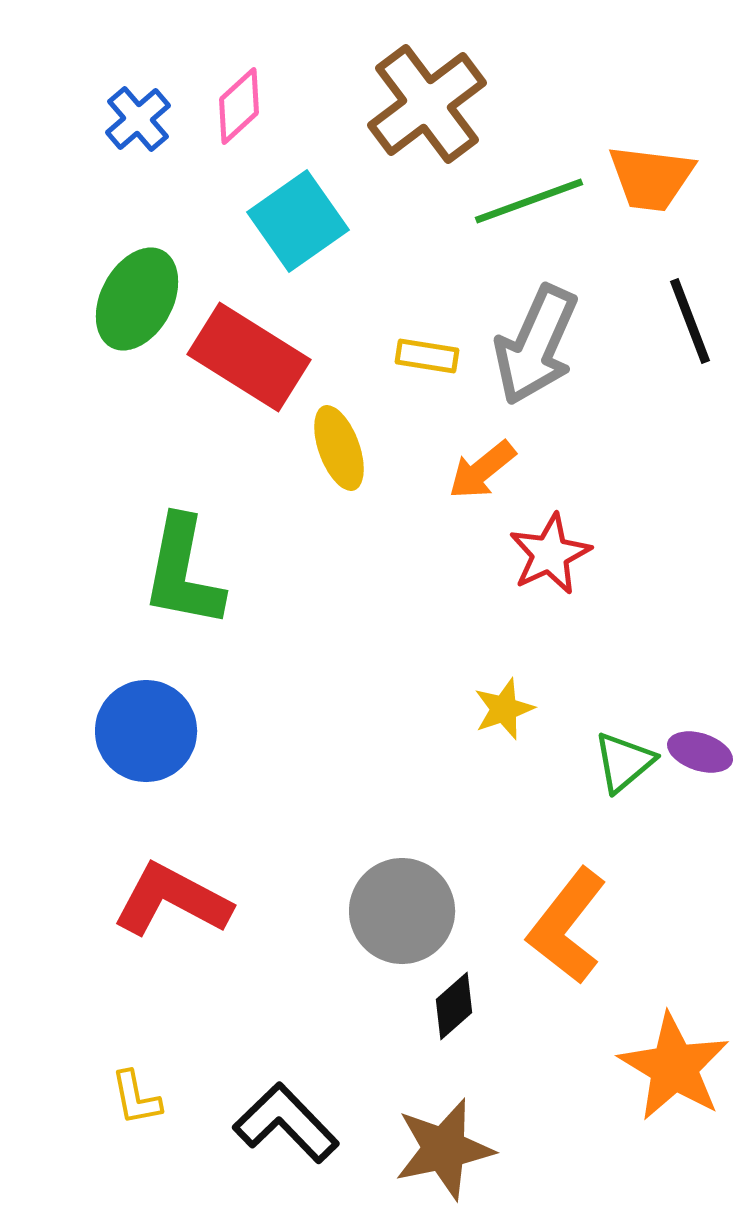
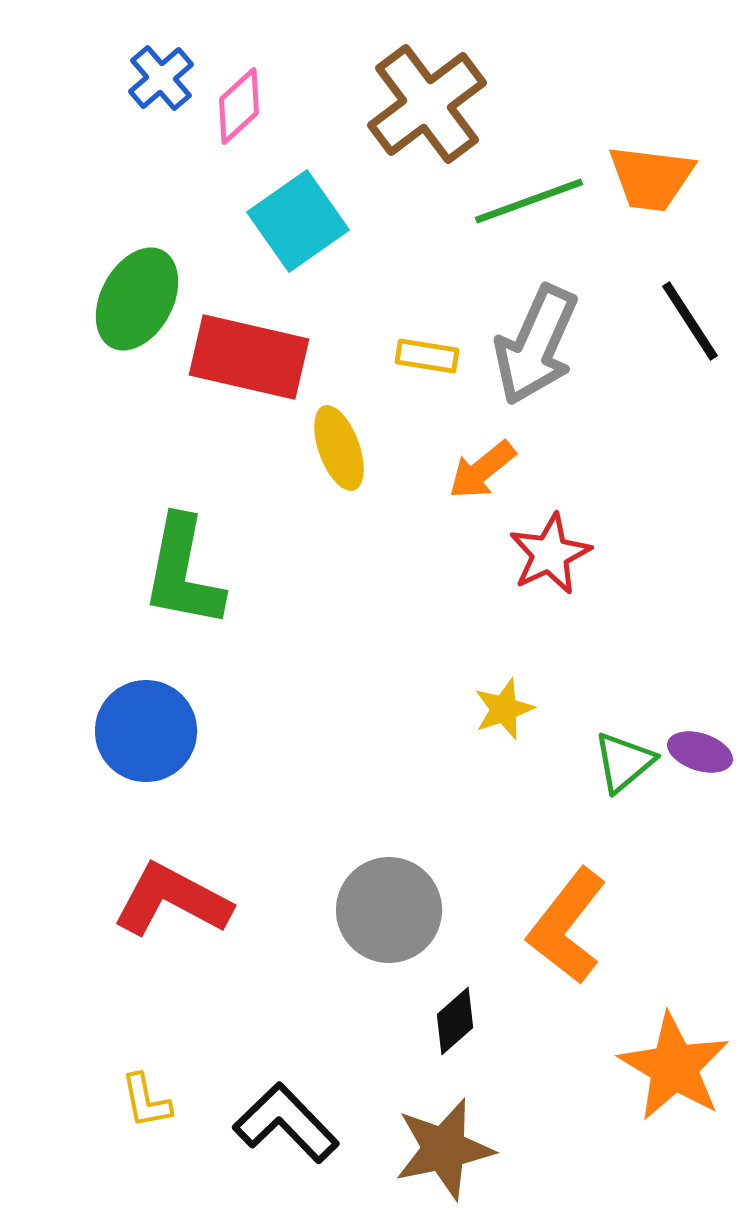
blue cross: moved 23 px right, 41 px up
black line: rotated 12 degrees counterclockwise
red rectangle: rotated 19 degrees counterclockwise
gray circle: moved 13 px left, 1 px up
black diamond: moved 1 px right, 15 px down
yellow L-shape: moved 10 px right, 3 px down
